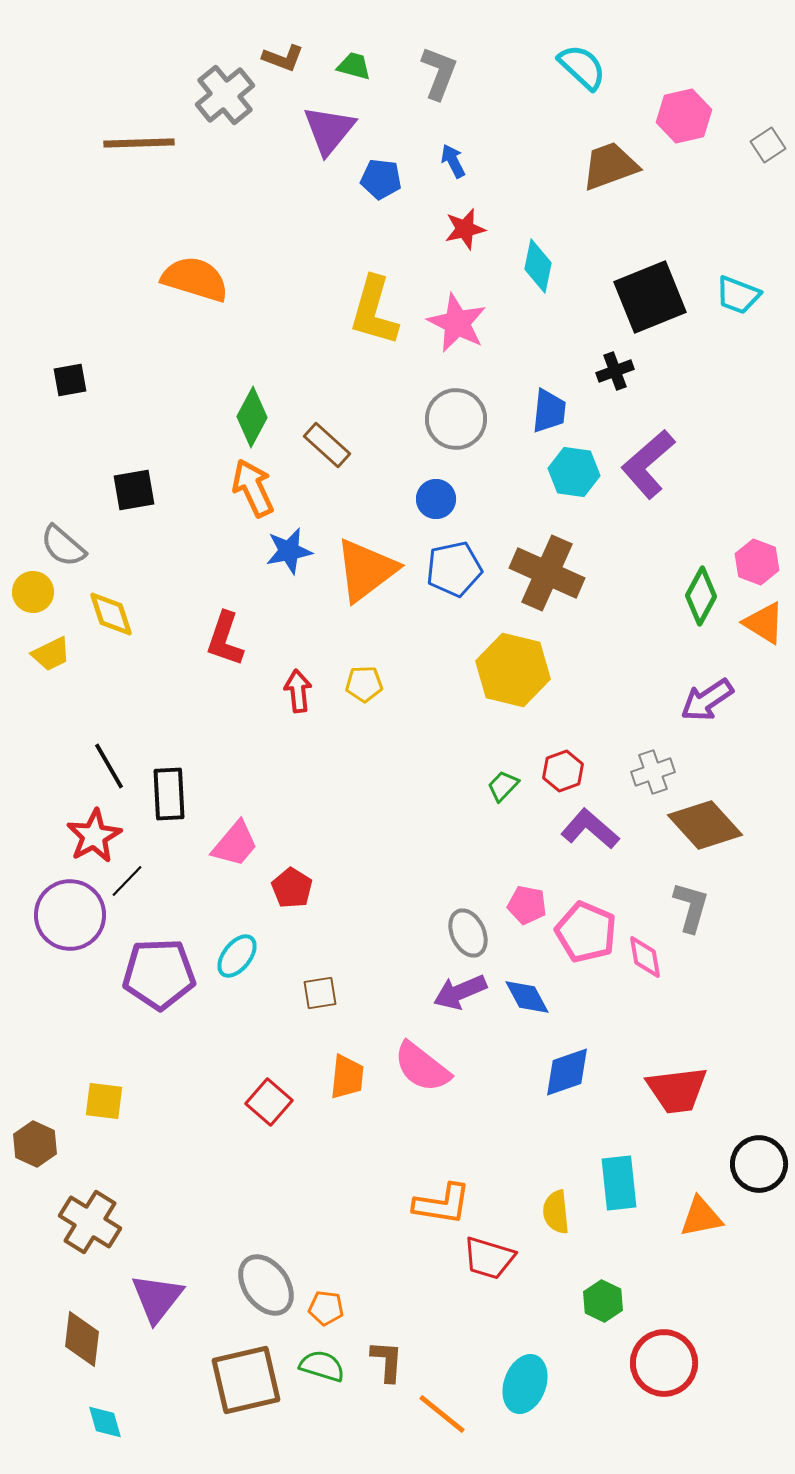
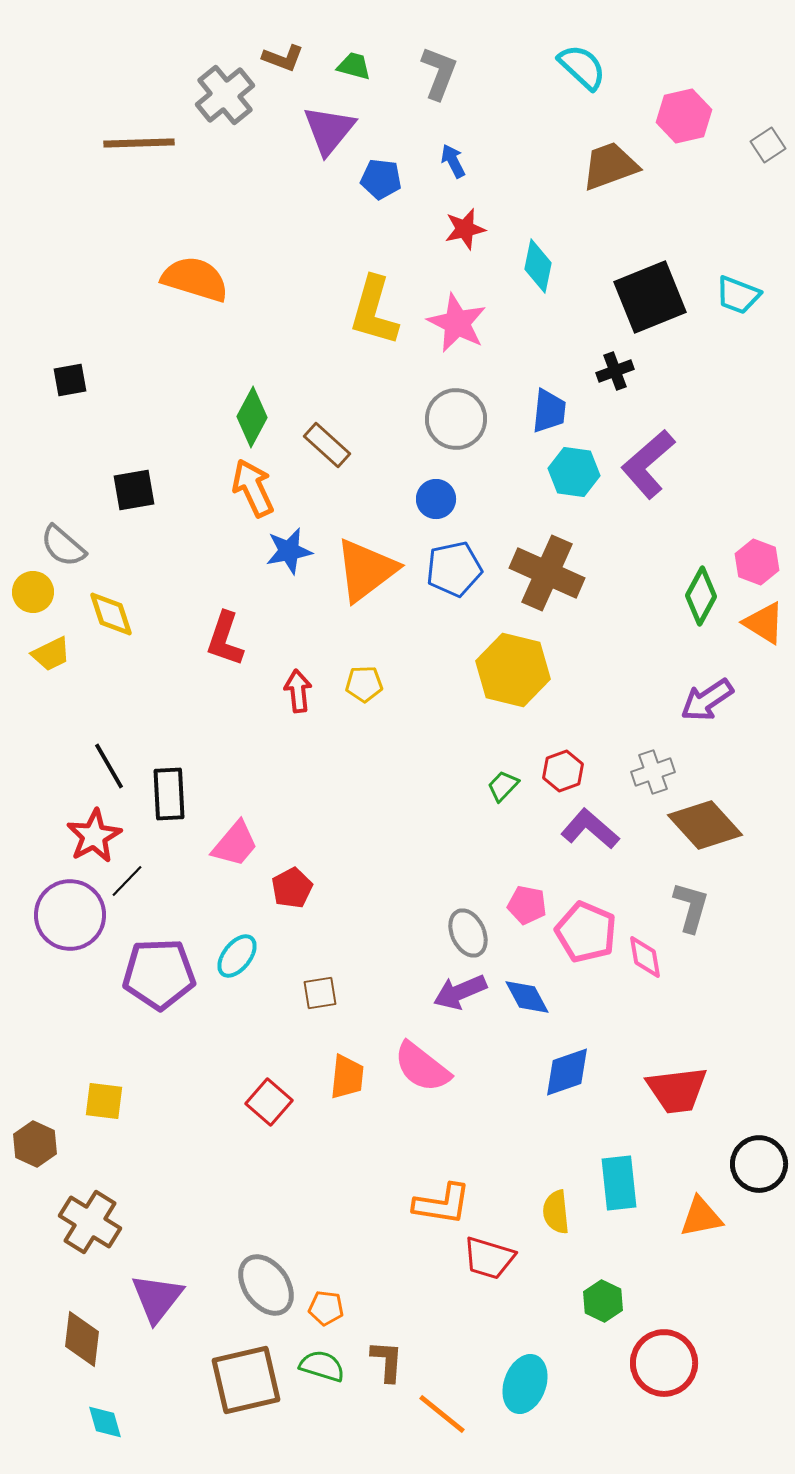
red pentagon at (292, 888): rotated 12 degrees clockwise
